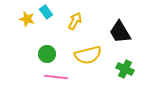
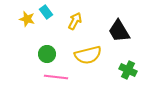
black trapezoid: moved 1 px left, 1 px up
green cross: moved 3 px right, 1 px down
